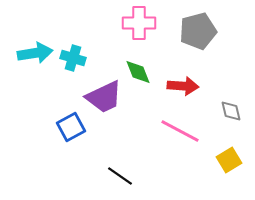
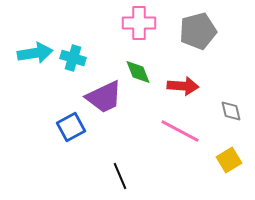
black line: rotated 32 degrees clockwise
